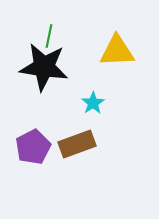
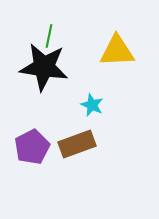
cyan star: moved 1 px left, 2 px down; rotated 15 degrees counterclockwise
purple pentagon: moved 1 px left
